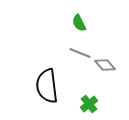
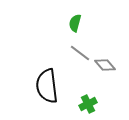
green semicircle: moved 4 px left; rotated 42 degrees clockwise
gray line: rotated 15 degrees clockwise
green cross: moved 1 px left; rotated 12 degrees clockwise
